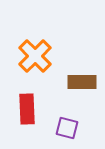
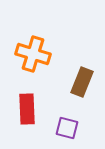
orange cross: moved 2 px left, 2 px up; rotated 28 degrees counterclockwise
brown rectangle: rotated 68 degrees counterclockwise
